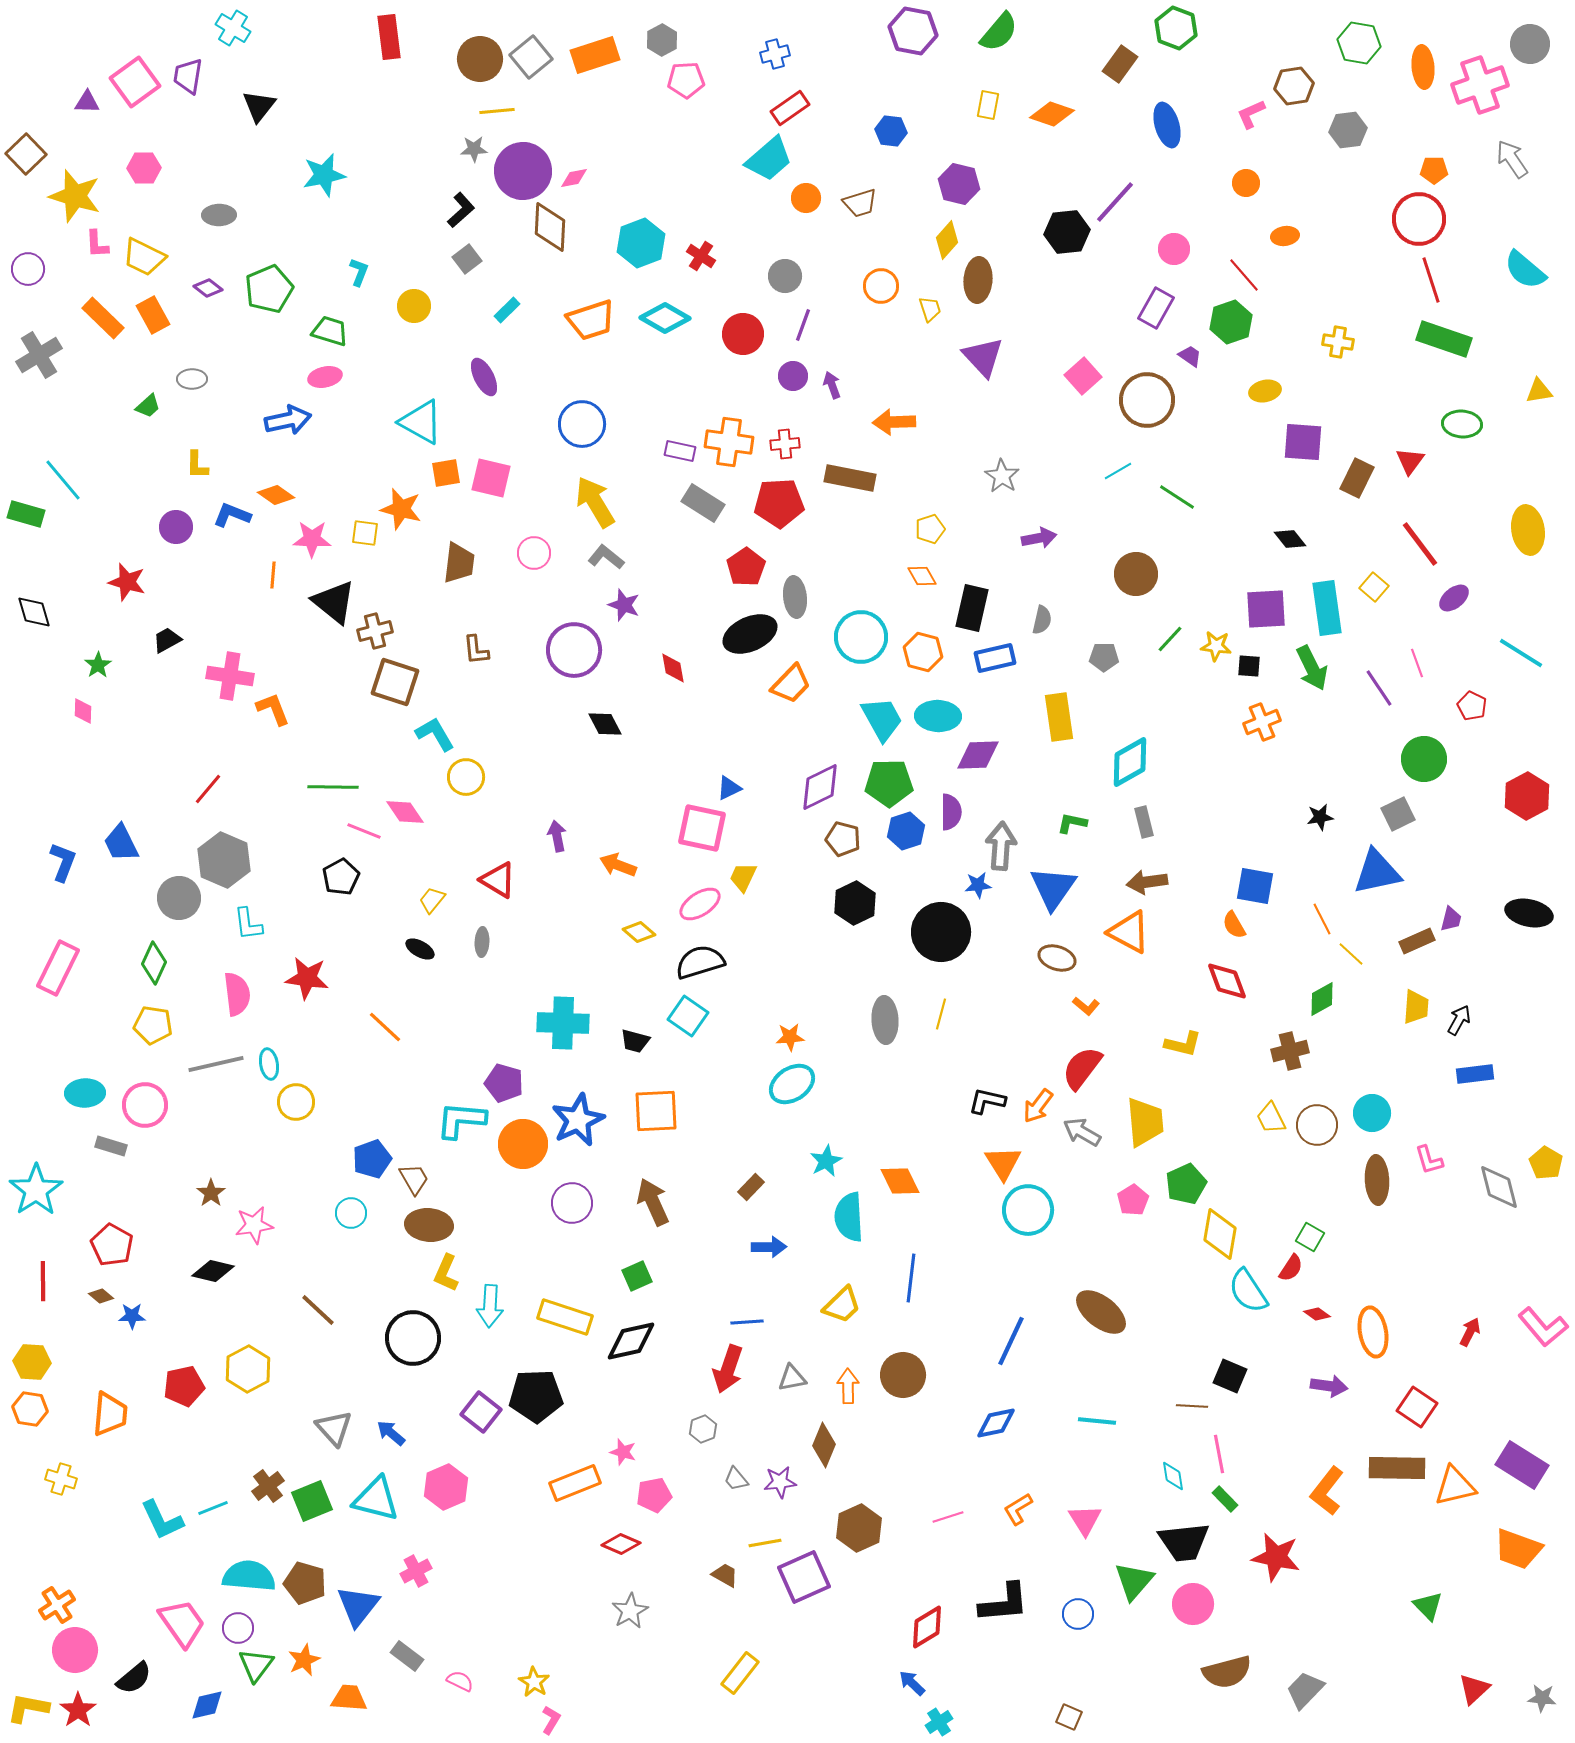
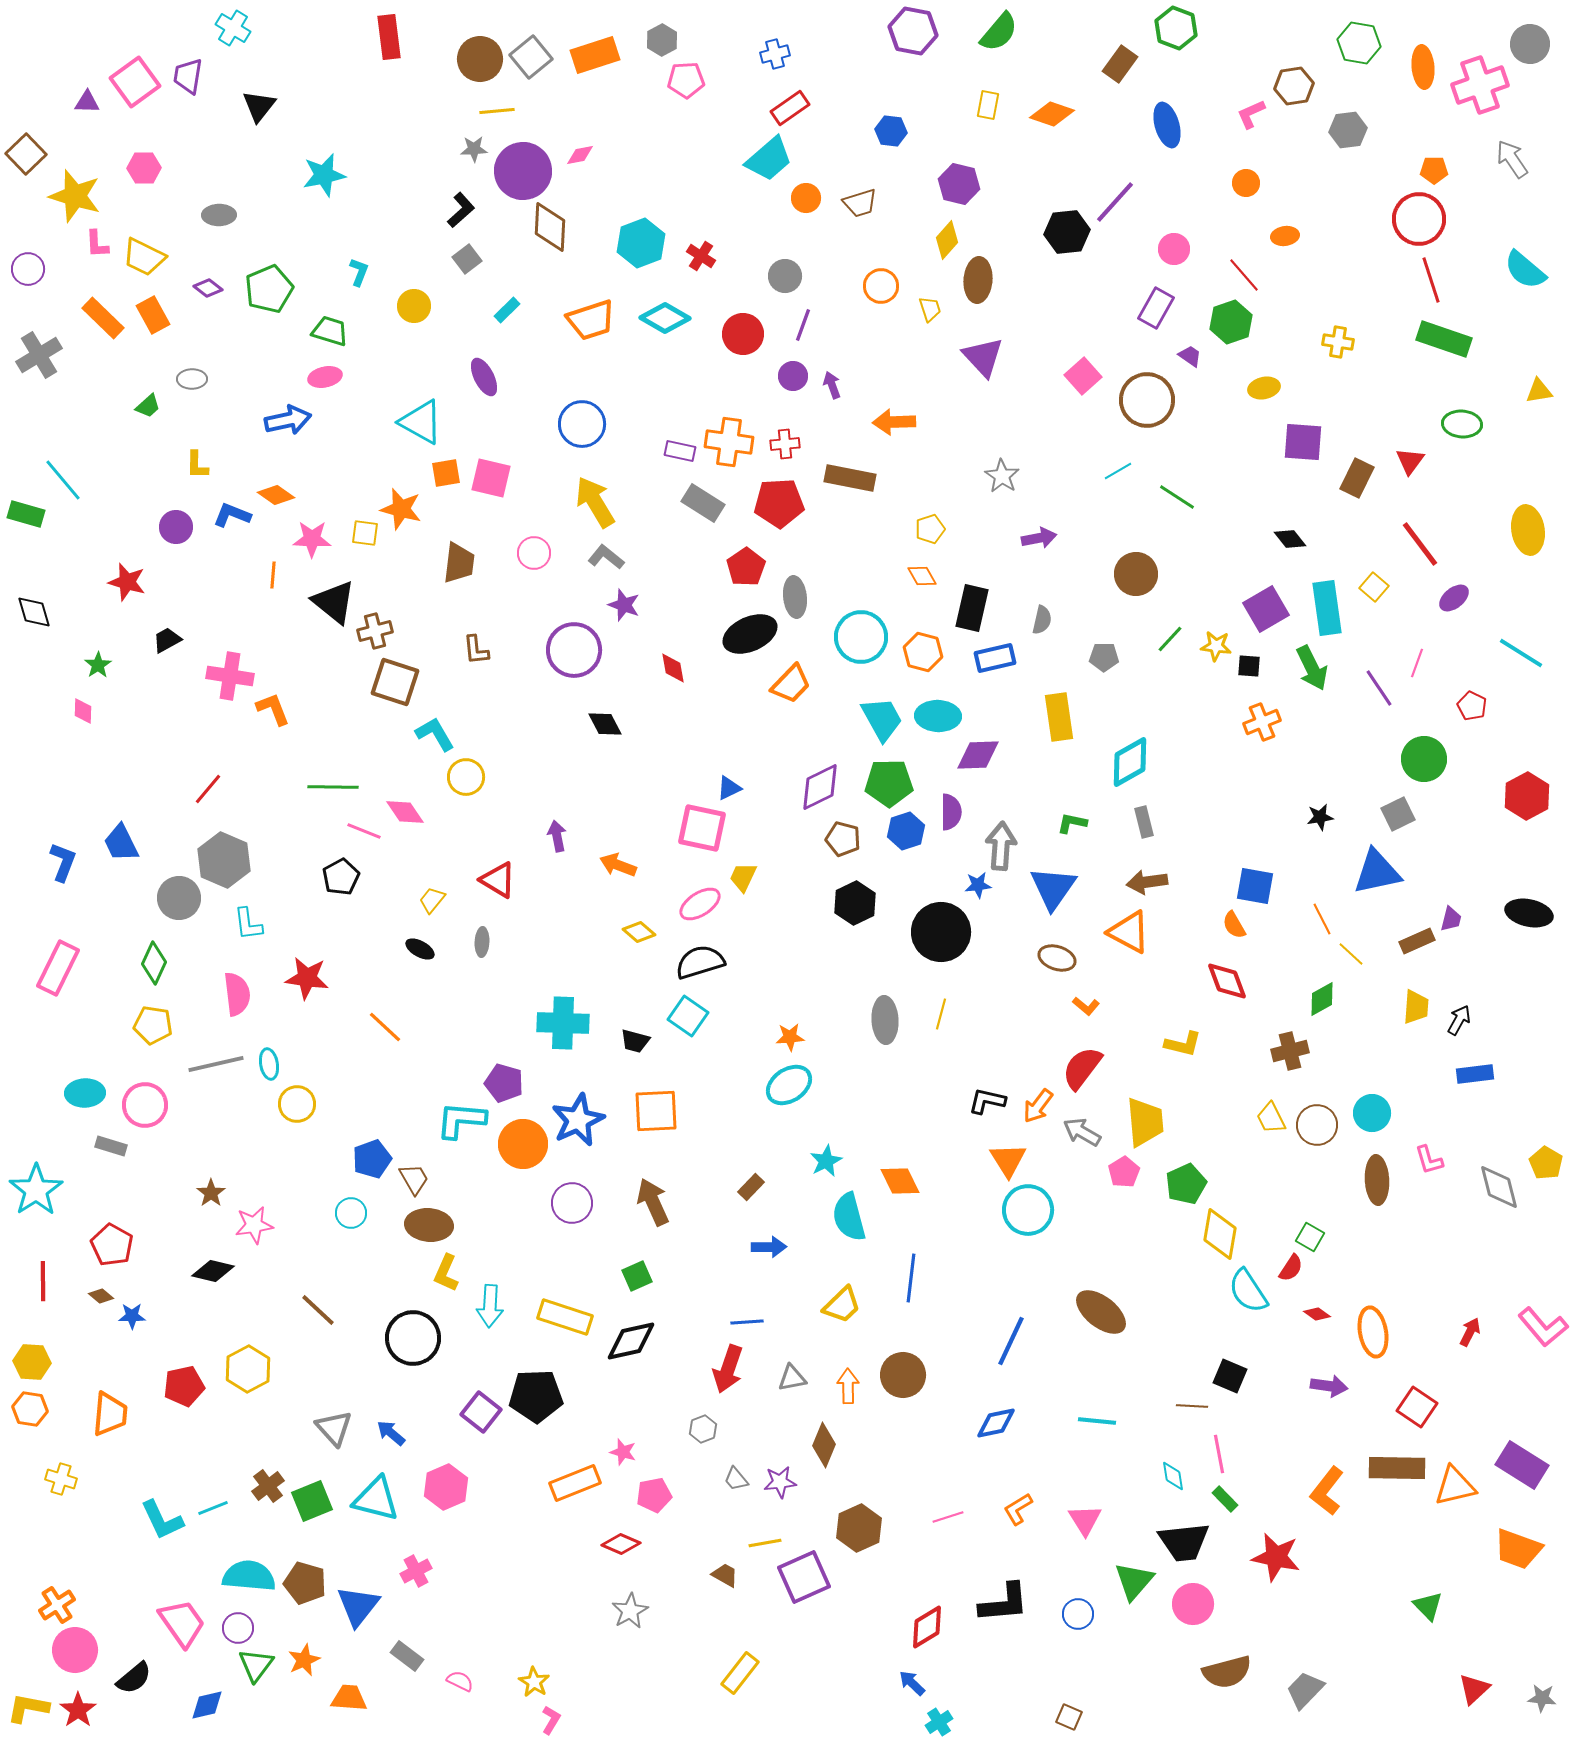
pink diamond at (574, 178): moved 6 px right, 23 px up
yellow ellipse at (1265, 391): moved 1 px left, 3 px up
purple square at (1266, 609): rotated 27 degrees counterclockwise
pink line at (1417, 663): rotated 40 degrees clockwise
cyan ellipse at (792, 1084): moved 3 px left, 1 px down
yellow circle at (296, 1102): moved 1 px right, 2 px down
orange triangle at (1003, 1163): moved 5 px right, 3 px up
pink pentagon at (1133, 1200): moved 9 px left, 28 px up
cyan semicircle at (849, 1217): rotated 12 degrees counterclockwise
